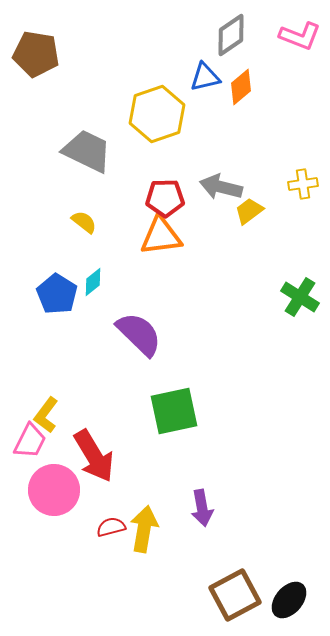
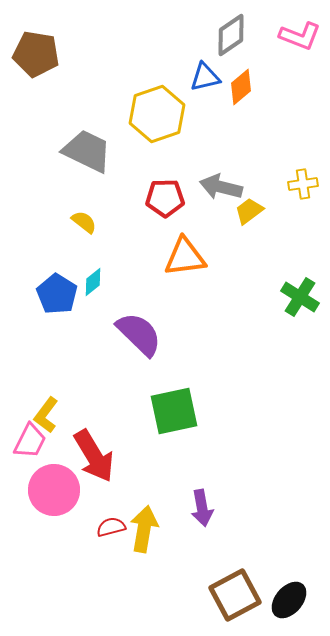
orange triangle: moved 24 px right, 21 px down
